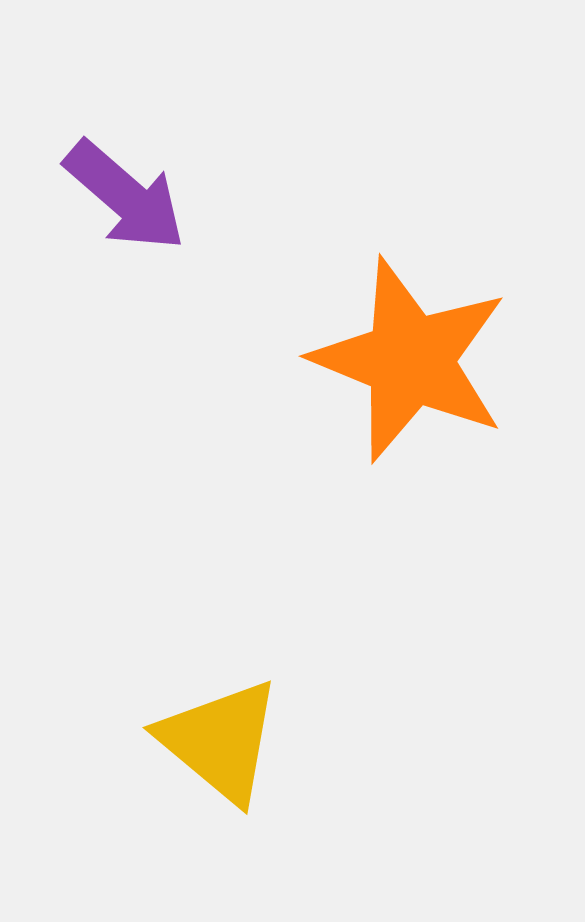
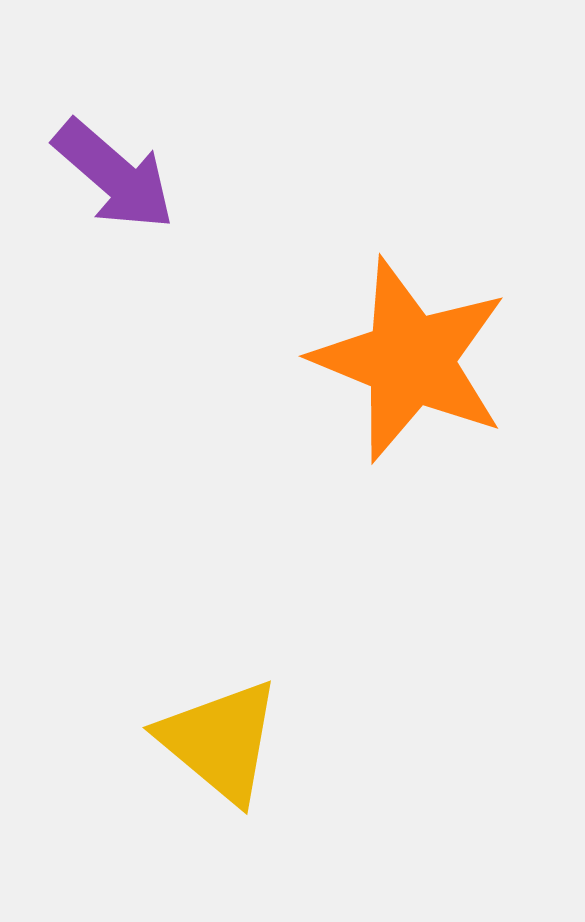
purple arrow: moved 11 px left, 21 px up
